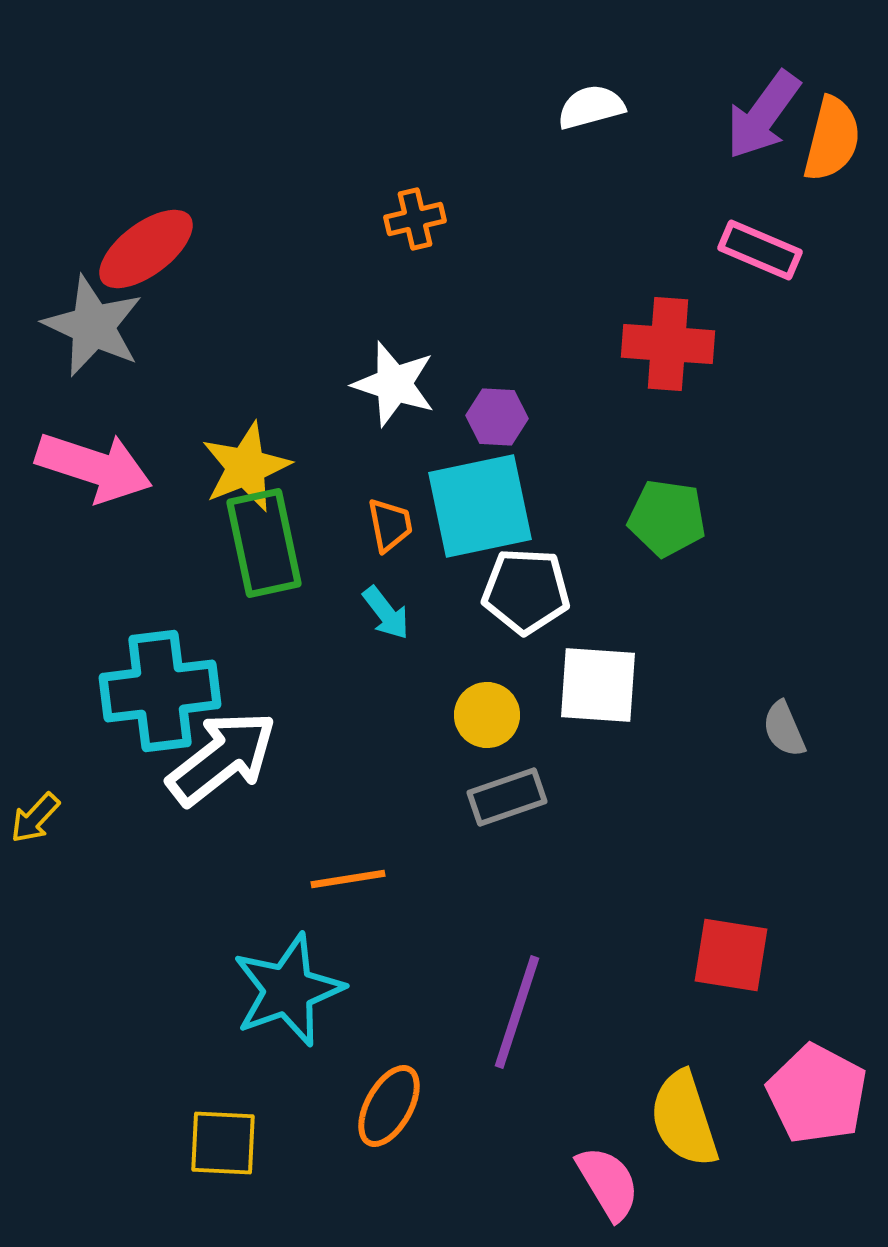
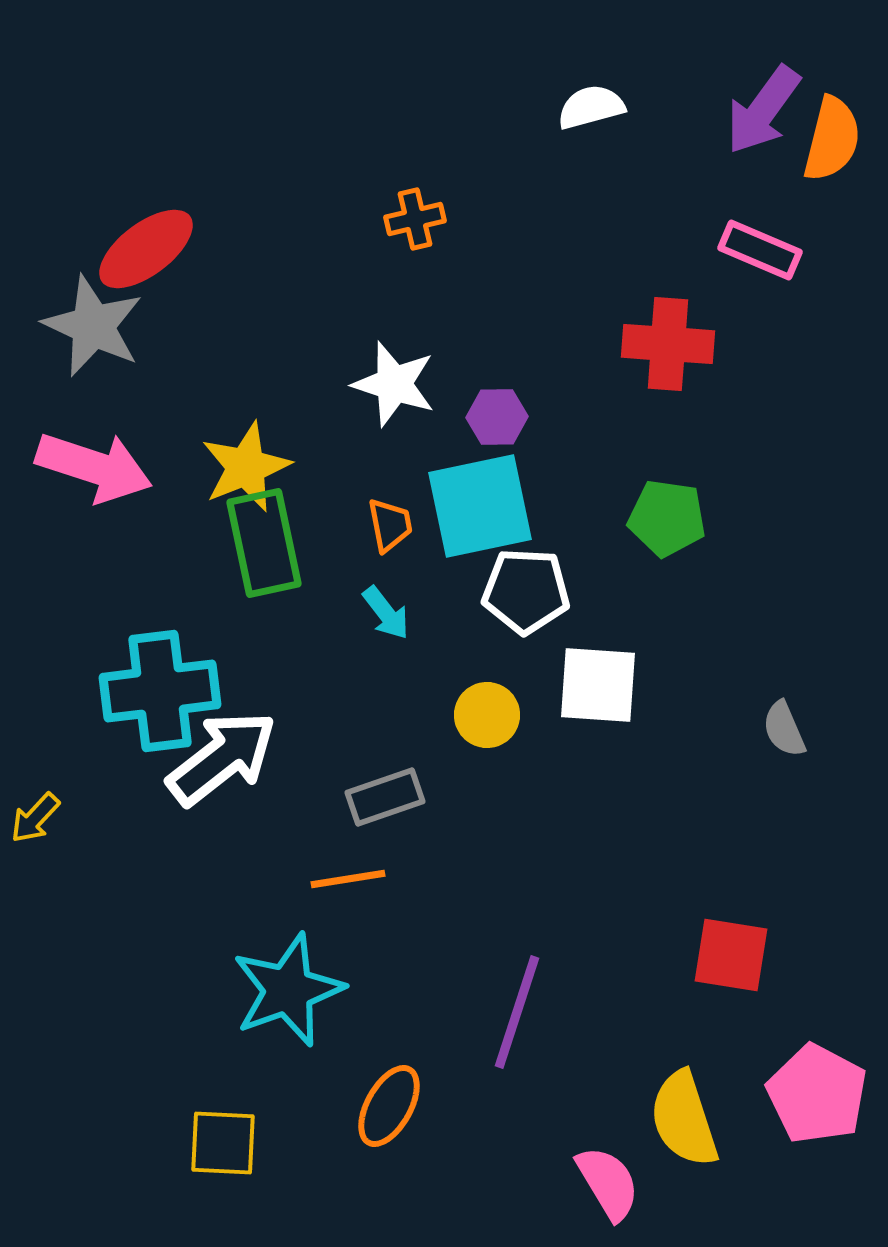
purple arrow: moved 5 px up
purple hexagon: rotated 4 degrees counterclockwise
gray rectangle: moved 122 px left
